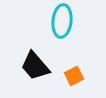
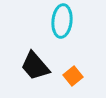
orange square: moved 1 px left; rotated 12 degrees counterclockwise
